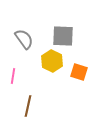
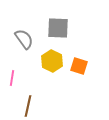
gray square: moved 5 px left, 8 px up
orange square: moved 6 px up
pink line: moved 1 px left, 2 px down
